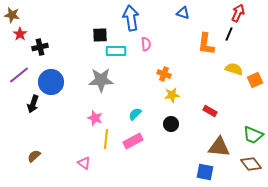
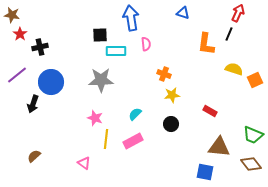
purple line: moved 2 px left
